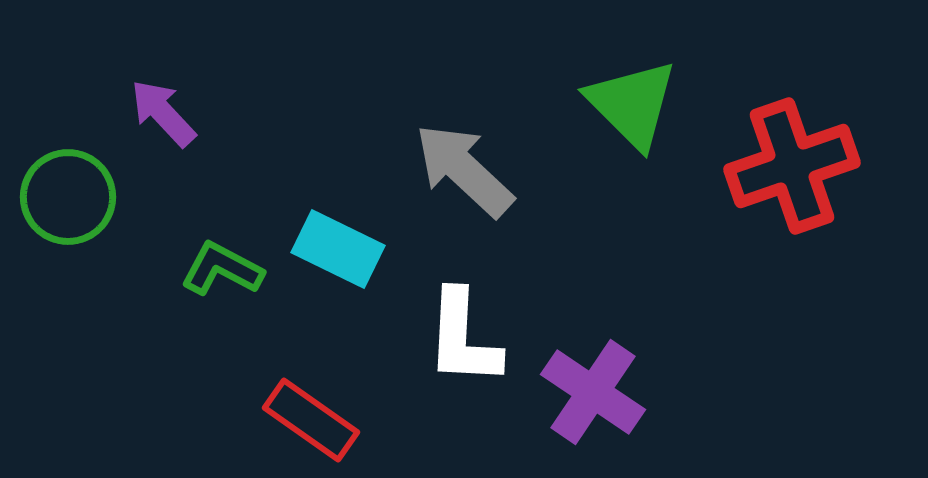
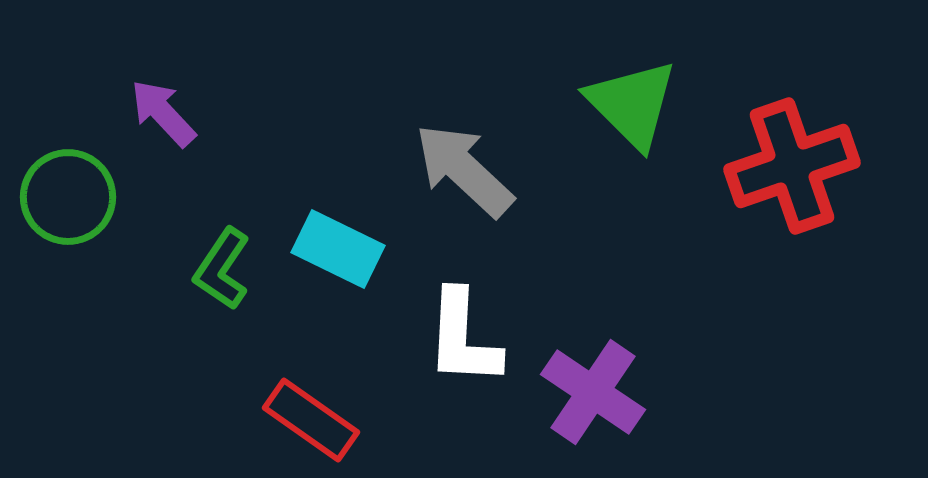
green L-shape: rotated 84 degrees counterclockwise
